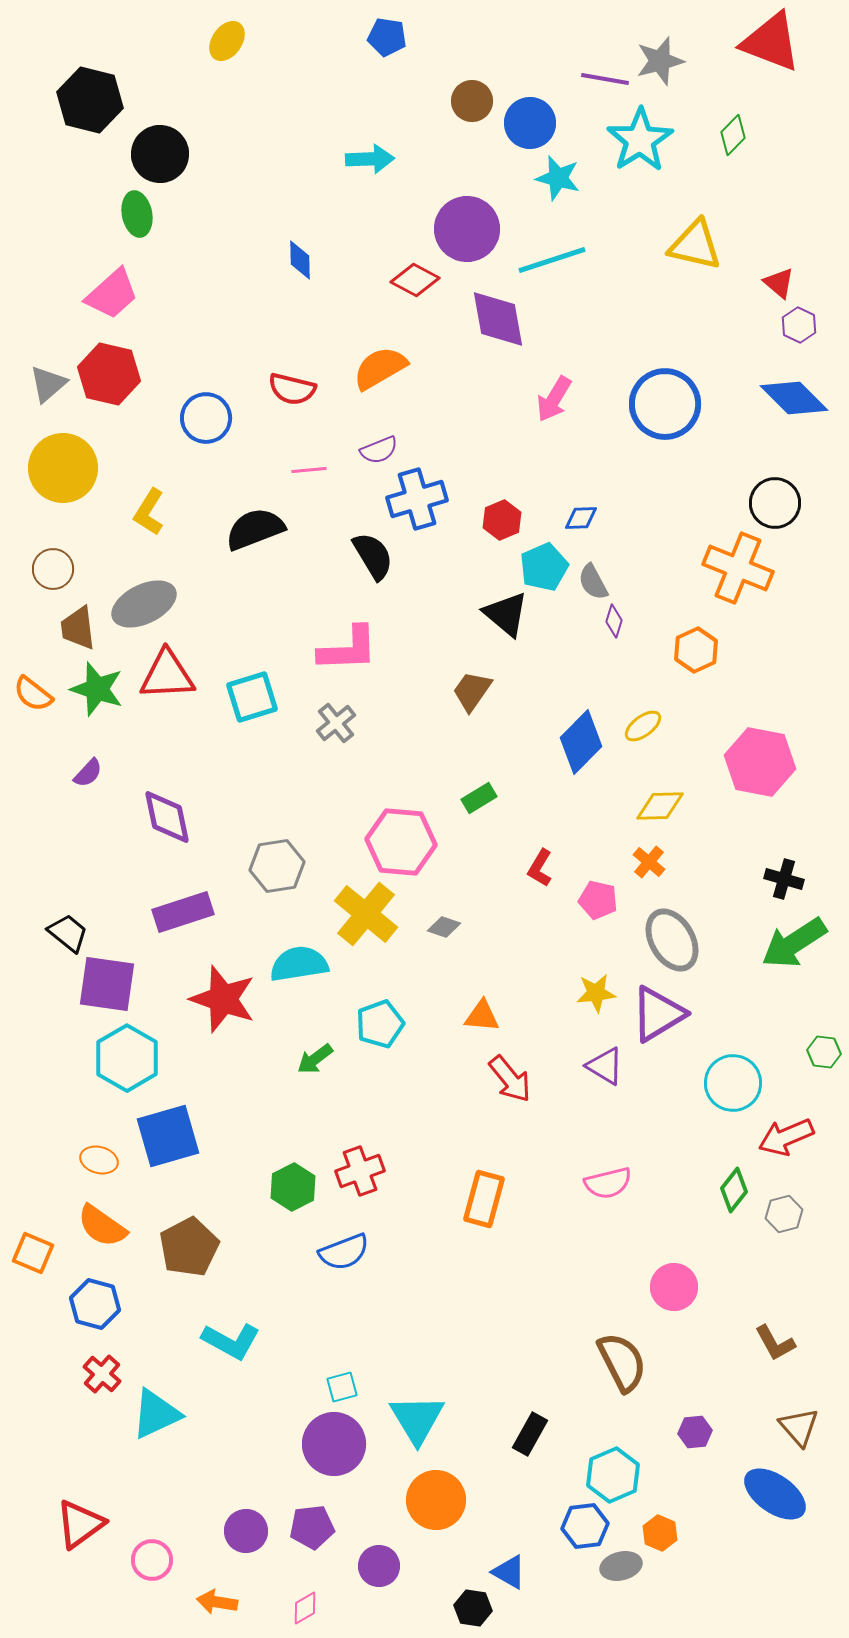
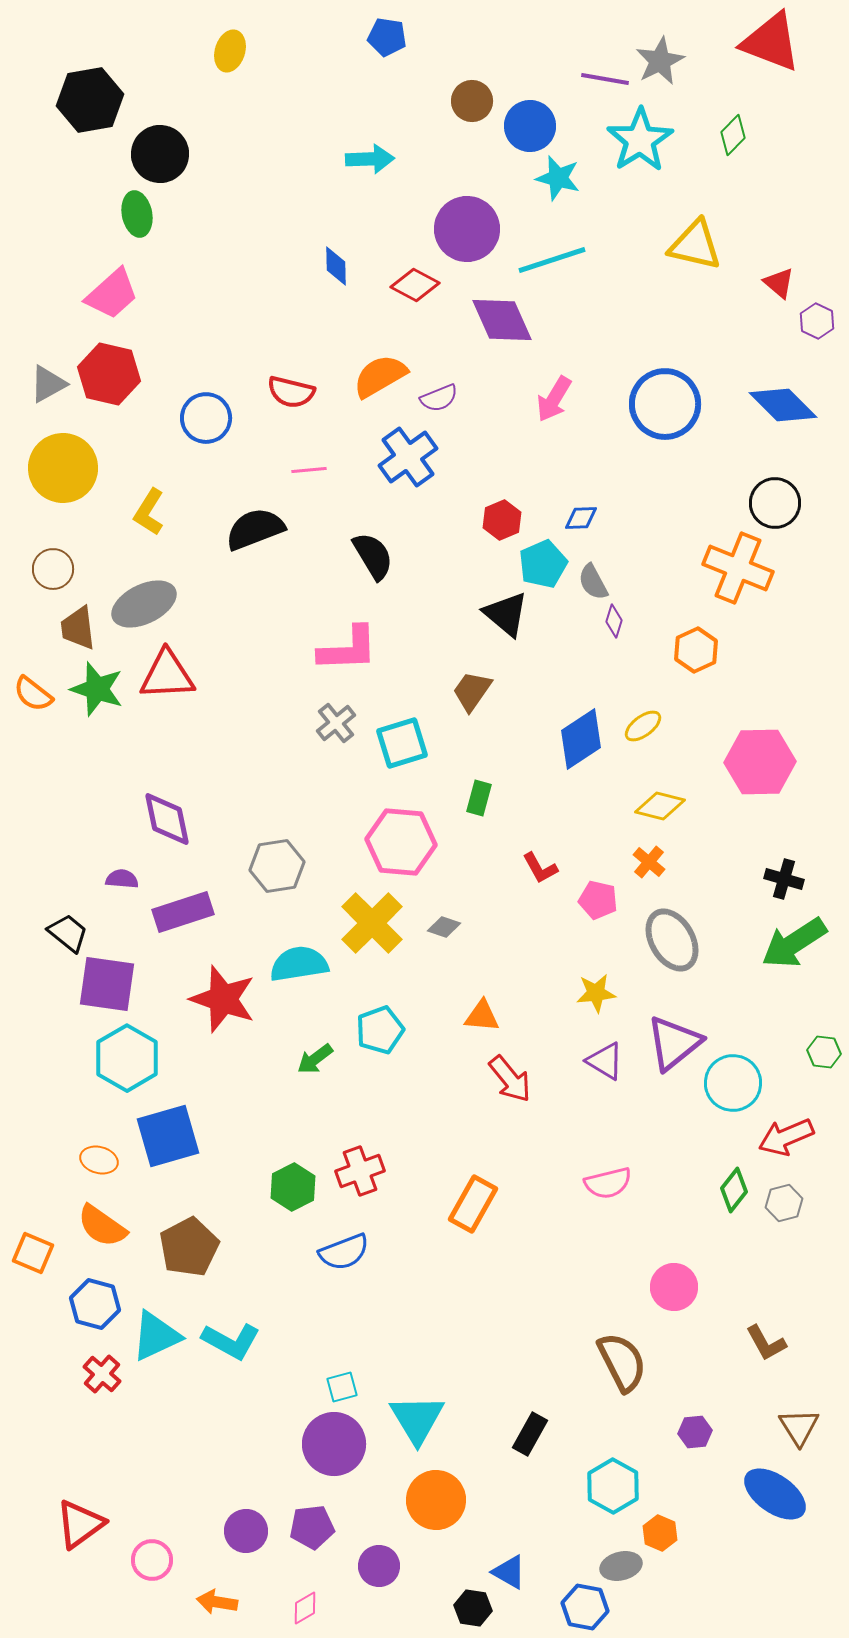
yellow ellipse at (227, 41): moved 3 px right, 10 px down; rotated 18 degrees counterclockwise
gray star at (660, 61): rotated 12 degrees counterclockwise
black hexagon at (90, 100): rotated 24 degrees counterclockwise
blue circle at (530, 123): moved 3 px down
blue diamond at (300, 260): moved 36 px right, 6 px down
red diamond at (415, 280): moved 5 px down
purple diamond at (498, 319): moved 4 px right, 1 px down; rotated 14 degrees counterclockwise
purple hexagon at (799, 325): moved 18 px right, 4 px up
orange semicircle at (380, 368): moved 8 px down
gray triangle at (48, 384): rotated 12 degrees clockwise
red semicircle at (292, 389): moved 1 px left, 3 px down
blue diamond at (794, 398): moved 11 px left, 7 px down
purple semicircle at (379, 450): moved 60 px right, 52 px up
blue cross at (417, 499): moved 9 px left, 42 px up; rotated 20 degrees counterclockwise
cyan pentagon at (544, 567): moved 1 px left, 3 px up
cyan square at (252, 697): moved 150 px right, 46 px down
blue diamond at (581, 742): moved 3 px up; rotated 12 degrees clockwise
pink hexagon at (760, 762): rotated 12 degrees counterclockwise
purple semicircle at (88, 773): moved 34 px right, 106 px down; rotated 128 degrees counterclockwise
green rectangle at (479, 798): rotated 44 degrees counterclockwise
yellow diamond at (660, 806): rotated 15 degrees clockwise
purple diamond at (167, 817): moved 2 px down
red L-shape at (540, 868): rotated 60 degrees counterclockwise
yellow cross at (366, 914): moved 6 px right, 9 px down; rotated 6 degrees clockwise
purple triangle at (658, 1014): moved 16 px right, 29 px down; rotated 8 degrees counterclockwise
cyan pentagon at (380, 1024): moved 6 px down
purple triangle at (605, 1066): moved 5 px up
orange rectangle at (484, 1199): moved 11 px left, 5 px down; rotated 14 degrees clockwise
gray hexagon at (784, 1214): moved 11 px up
brown L-shape at (775, 1343): moved 9 px left
cyan triangle at (156, 1414): moved 78 px up
brown triangle at (799, 1427): rotated 9 degrees clockwise
cyan hexagon at (613, 1475): moved 11 px down; rotated 8 degrees counterclockwise
blue hexagon at (585, 1526): moved 81 px down; rotated 18 degrees clockwise
